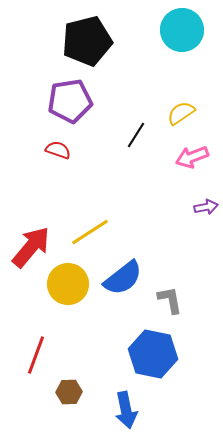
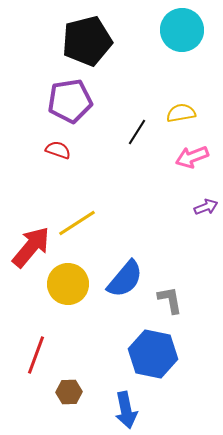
yellow semicircle: rotated 24 degrees clockwise
black line: moved 1 px right, 3 px up
purple arrow: rotated 10 degrees counterclockwise
yellow line: moved 13 px left, 9 px up
blue semicircle: moved 2 px right, 1 px down; rotated 12 degrees counterclockwise
